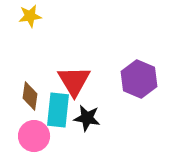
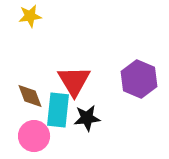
brown diamond: rotated 28 degrees counterclockwise
black star: rotated 16 degrees counterclockwise
